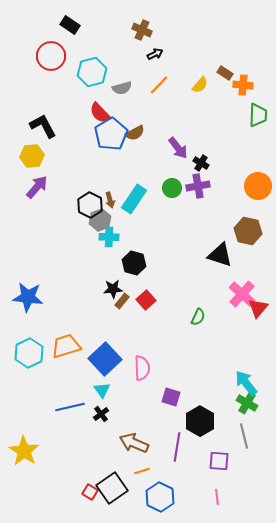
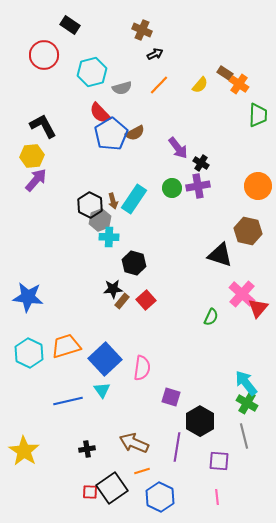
red circle at (51, 56): moved 7 px left, 1 px up
orange cross at (243, 85): moved 4 px left, 1 px up; rotated 30 degrees clockwise
purple arrow at (37, 187): moved 1 px left, 7 px up
brown arrow at (110, 200): moved 3 px right, 1 px down
green semicircle at (198, 317): moved 13 px right
cyan hexagon at (29, 353): rotated 8 degrees counterclockwise
pink semicircle at (142, 368): rotated 10 degrees clockwise
blue line at (70, 407): moved 2 px left, 6 px up
black cross at (101, 414): moved 14 px left, 35 px down; rotated 28 degrees clockwise
red square at (90, 492): rotated 28 degrees counterclockwise
